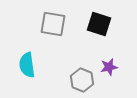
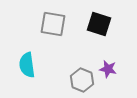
purple star: moved 1 px left, 2 px down; rotated 24 degrees clockwise
